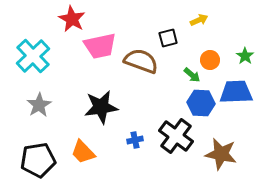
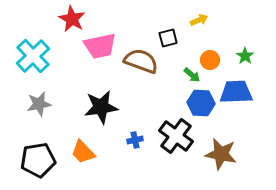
gray star: moved 1 px up; rotated 20 degrees clockwise
